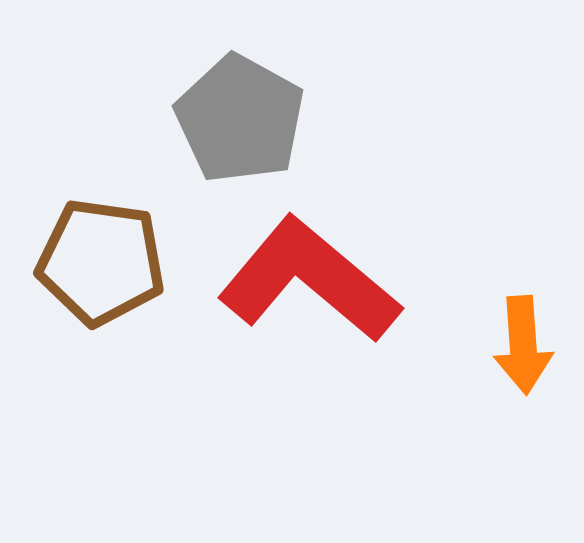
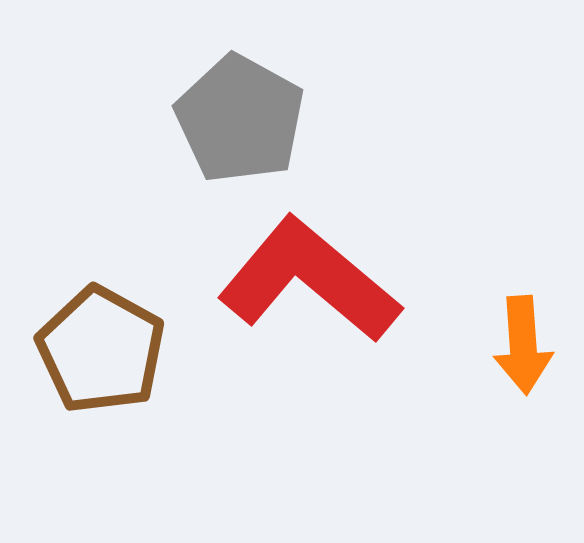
brown pentagon: moved 88 px down; rotated 21 degrees clockwise
